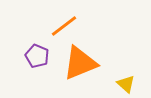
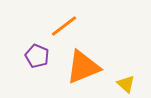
orange triangle: moved 3 px right, 4 px down
